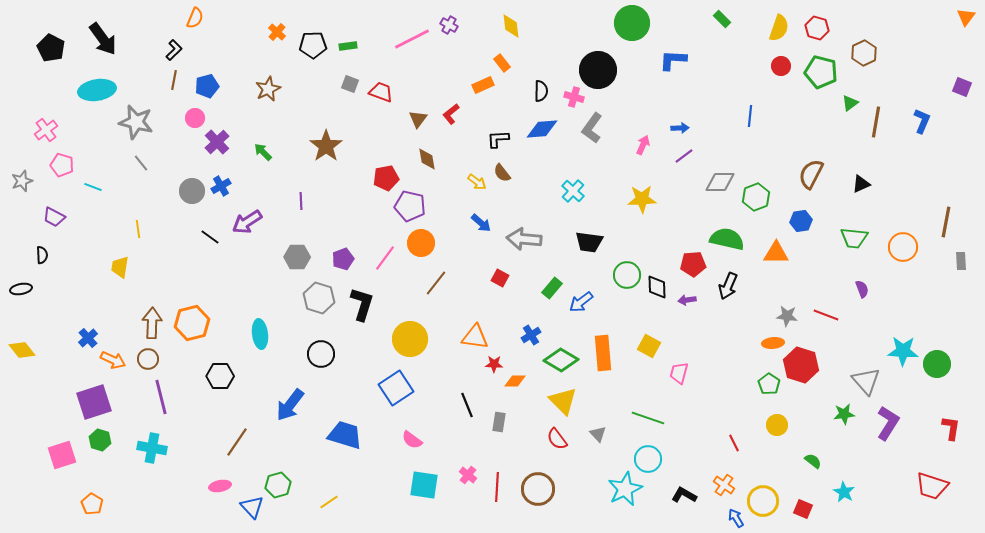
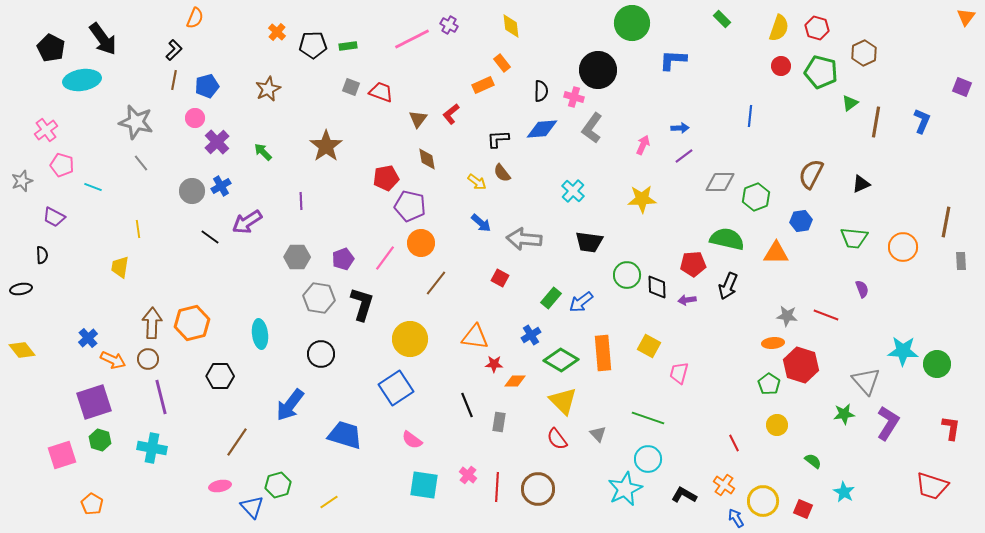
gray square at (350, 84): moved 1 px right, 3 px down
cyan ellipse at (97, 90): moved 15 px left, 10 px up
green rectangle at (552, 288): moved 1 px left, 10 px down
gray hexagon at (319, 298): rotated 8 degrees counterclockwise
